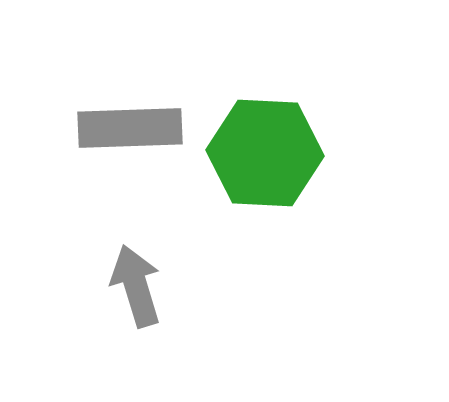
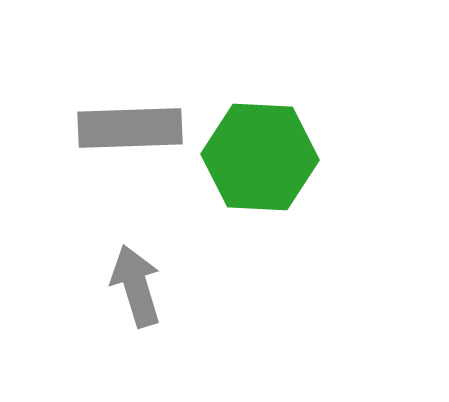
green hexagon: moved 5 px left, 4 px down
